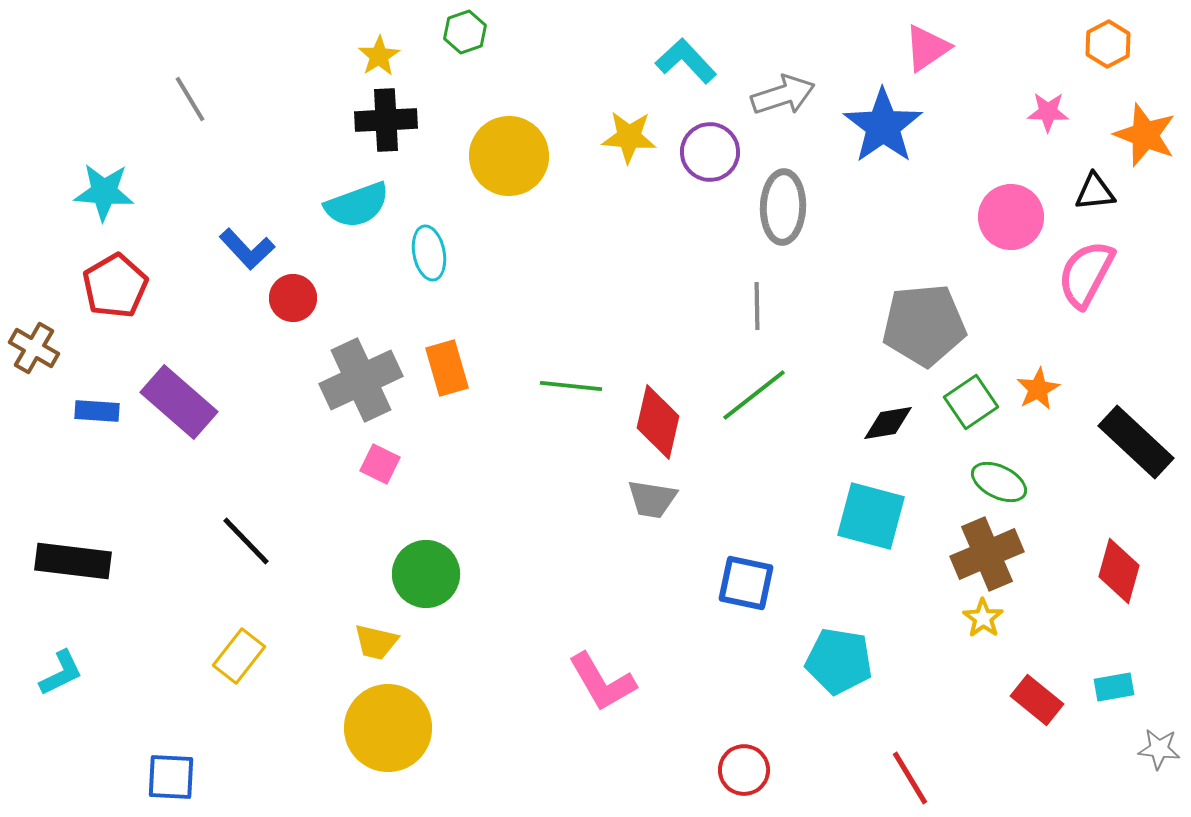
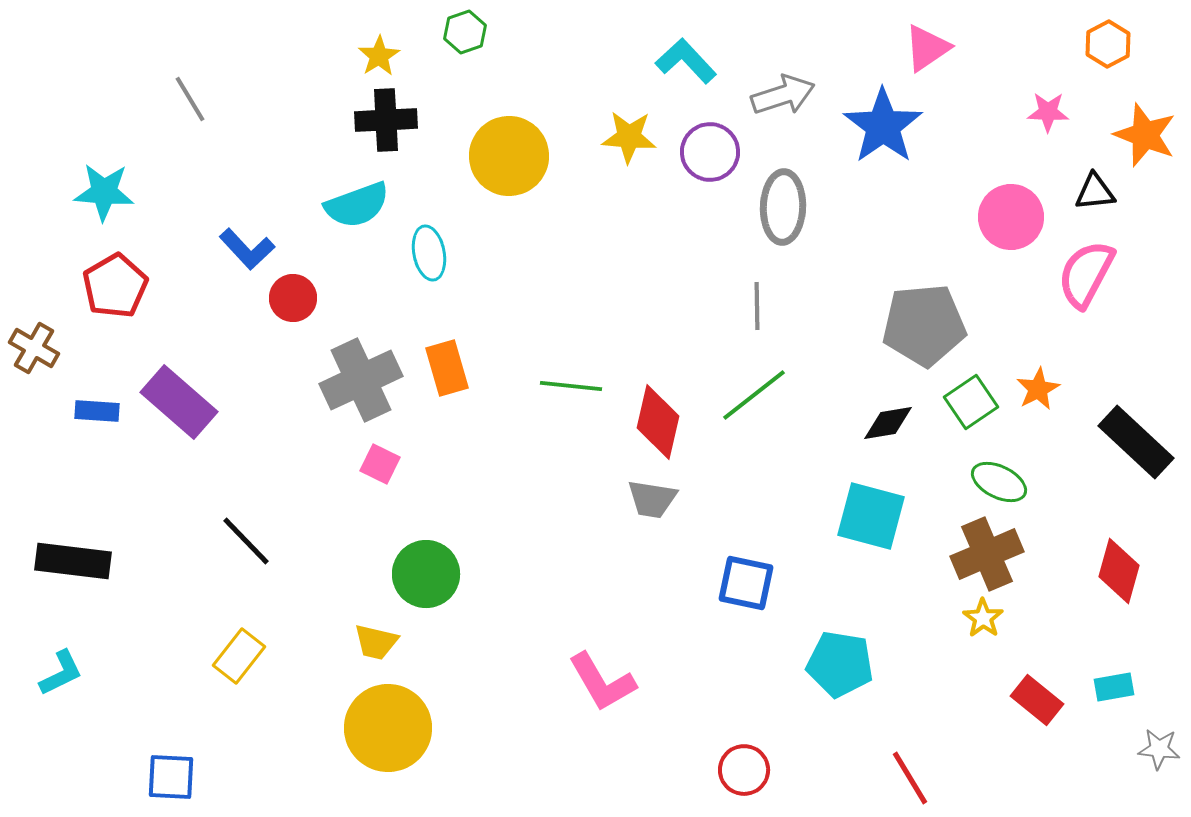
cyan pentagon at (839, 661): moved 1 px right, 3 px down
